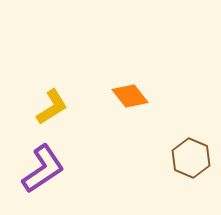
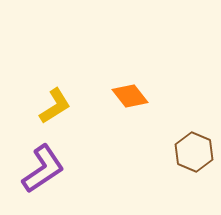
yellow L-shape: moved 3 px right, 1 px up
brown hexagon: moved 3 px right, 6 px up
